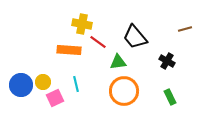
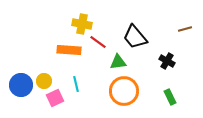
yellow circle: moved 1 px right, 1 px up
